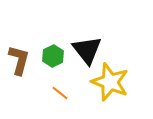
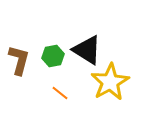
black triangle: rotated 20 degrees counterclockwise
green hexagon: rotated 15 degrees clockwise
yellow star: rotated 21 degrees clockwise
